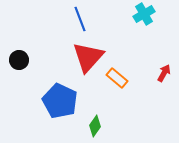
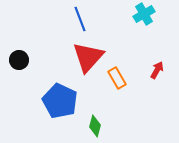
red arrow: moved 7 px left, 3 px up
orange rectangle: rotated 20 degrees clockwise
green diamond: rotated 20 degrees counterclockwise
